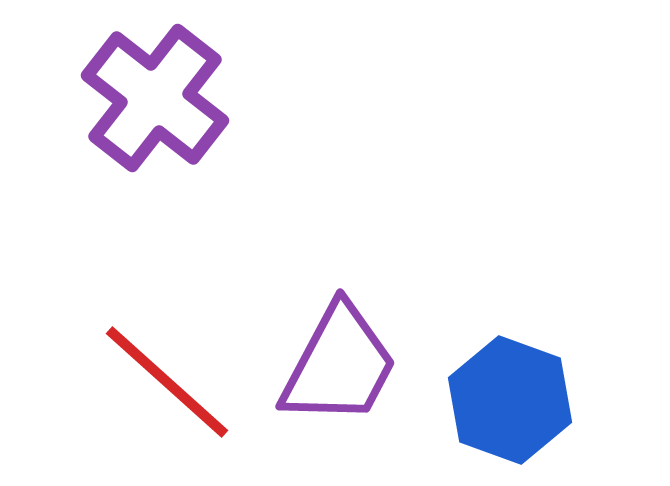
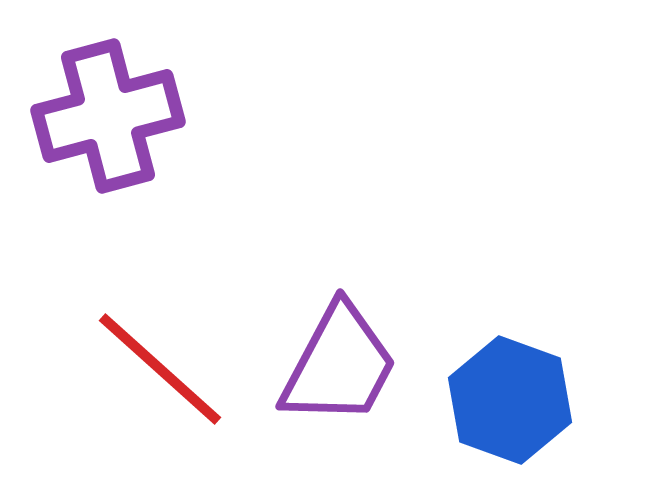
purple cross: moved 47 px left, 18 px down; rotated 37 degrees clockwise
red line: moved 7 px left, 13 px up
